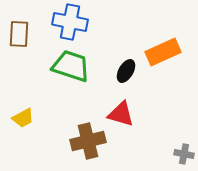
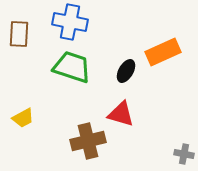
green trapezoid: moved 1 px right, 1 px down
